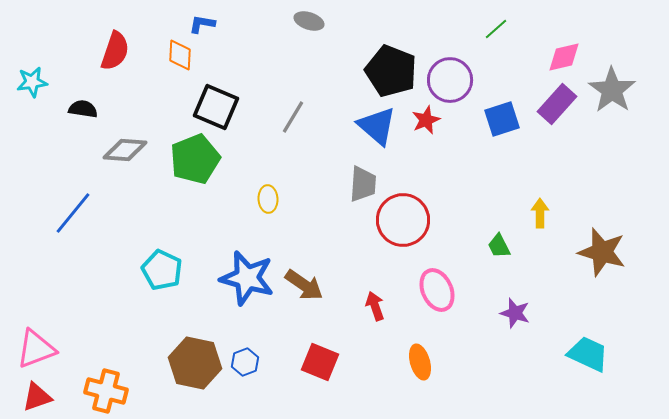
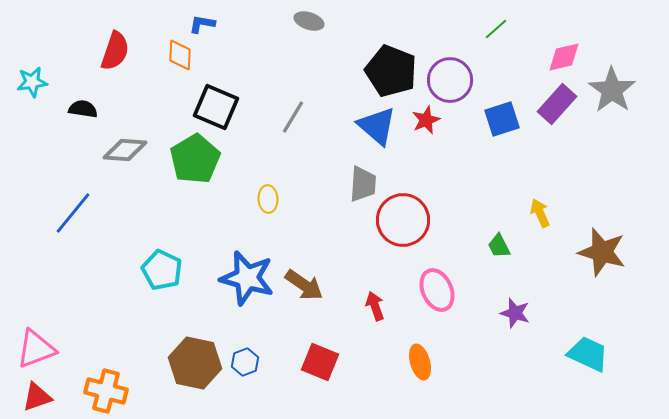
green pentagon: rotated 9 degrees counterclockwise
yellow arrow: rotated 24 degrees counterclockwise
